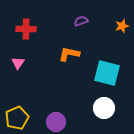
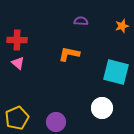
purple semicircle: rotated 24 degrees clockwise
red cross: moved 9 px left, 11 px down
pink triangle: rotated 24 degrees counterclockwise
cyan square: moved 9 px right, 1 px up
white circle: moved 2 px left
